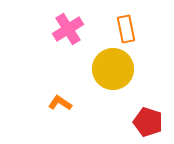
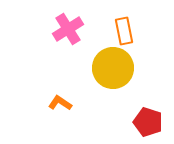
orange rectangle: moved 2 px left, 2 px down
yellow circle: moved 1 px up
